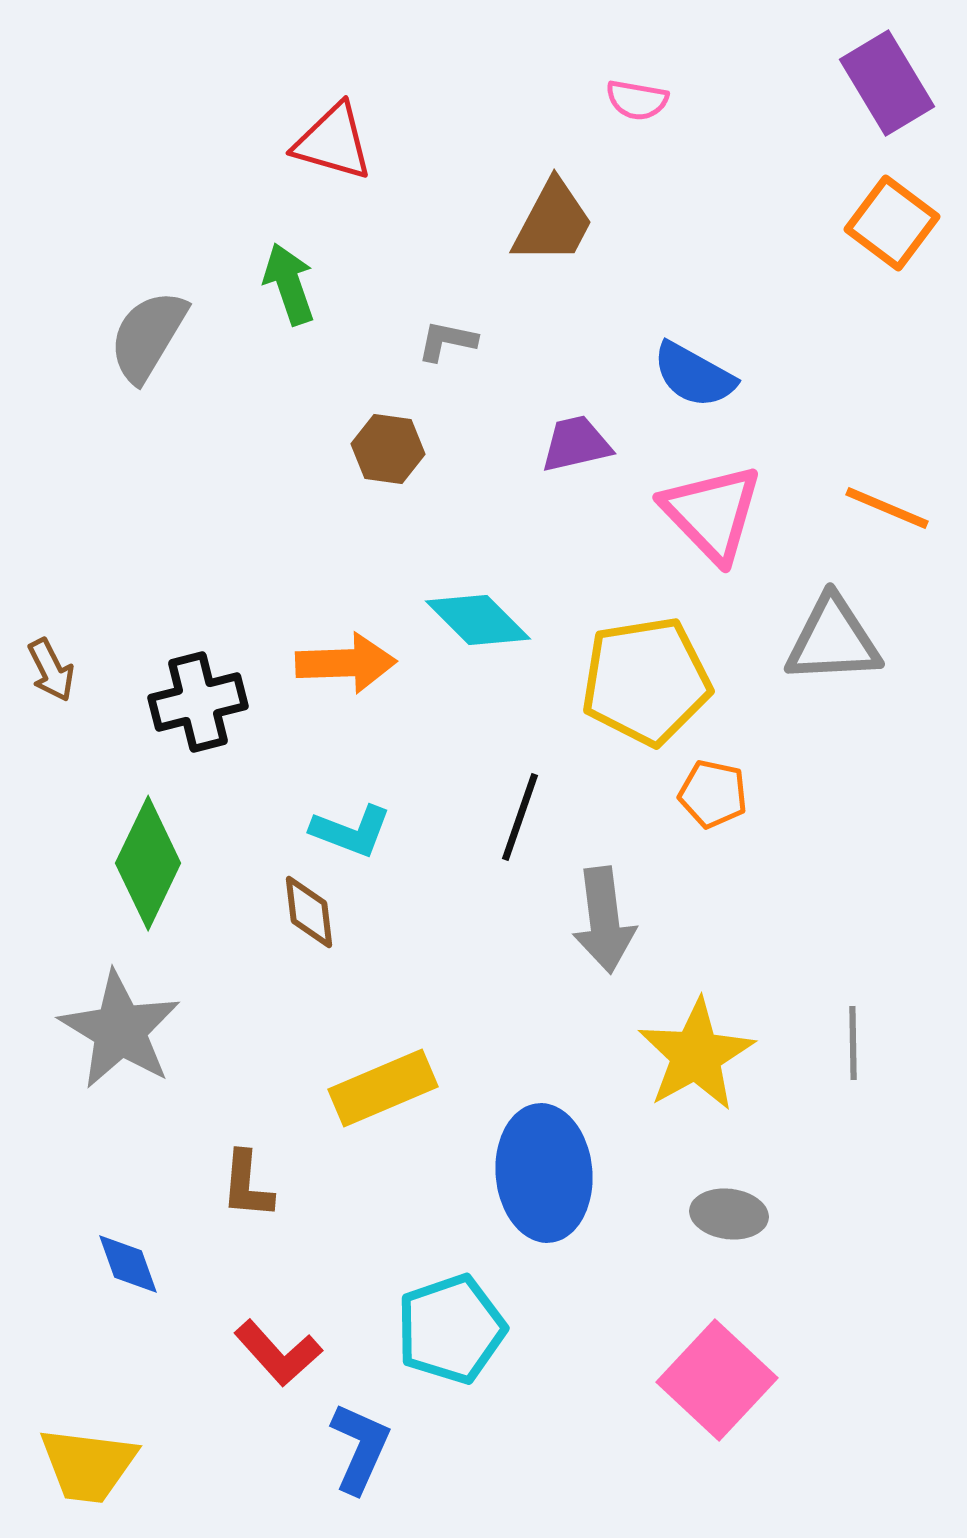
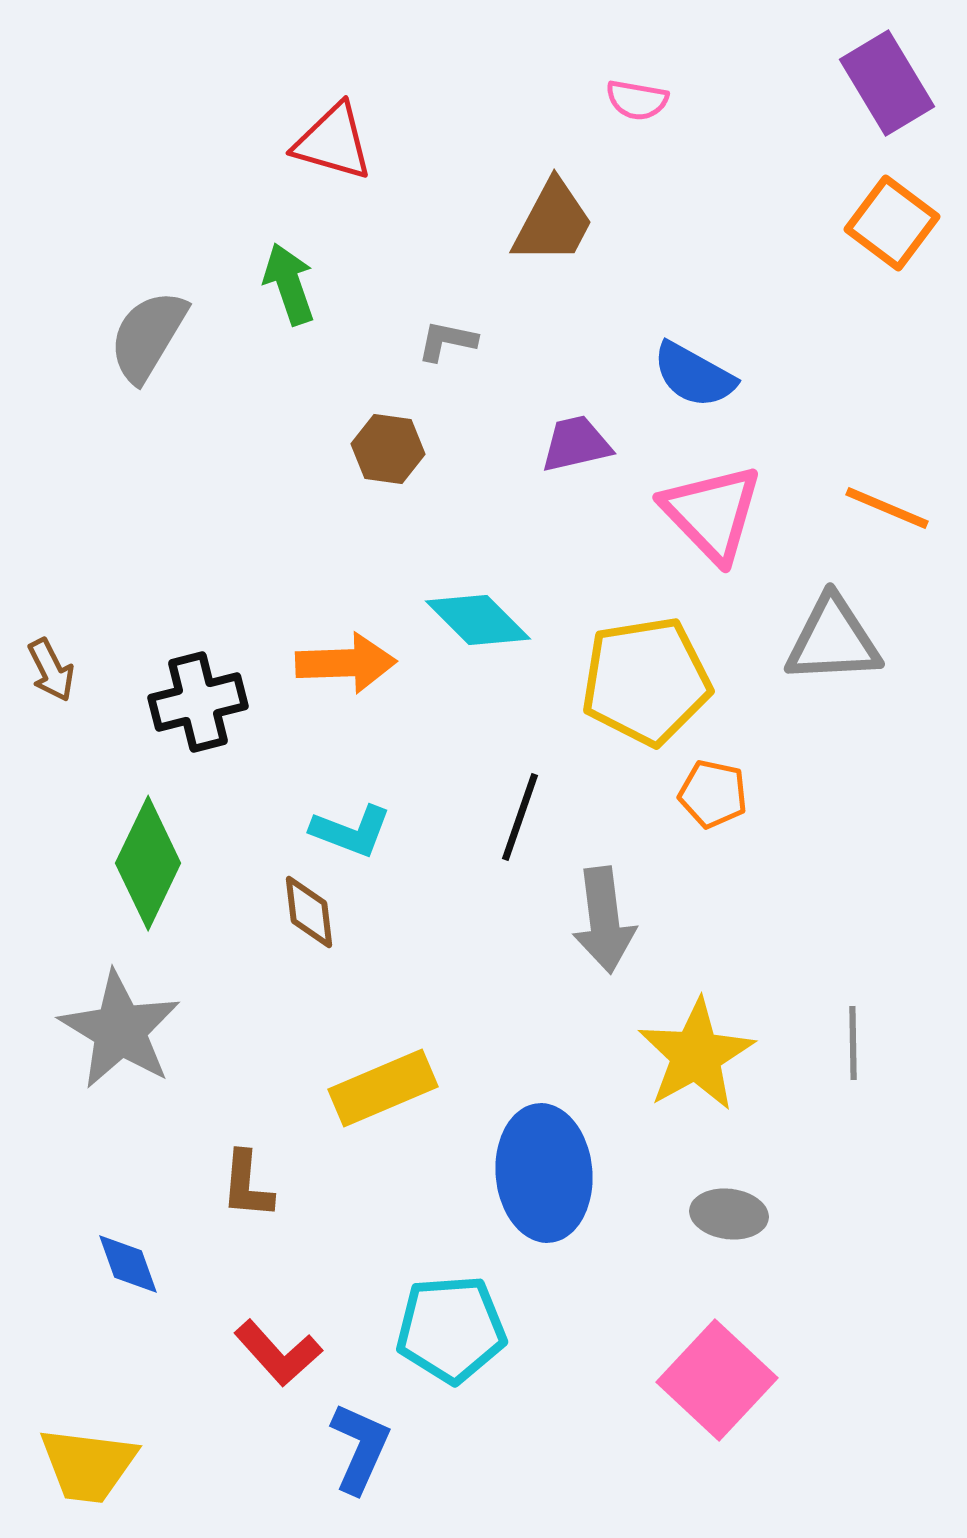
cyan pentagon: rotated 15 degrees clockwise
